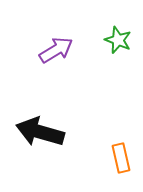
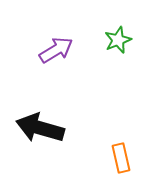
green star: rotated 28 degrees clockwise
black arrow: moved 4 px up
